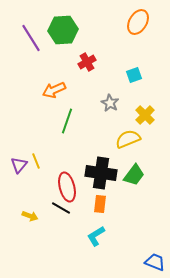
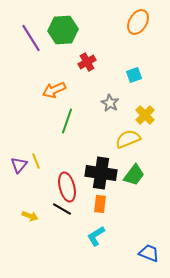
black line: moved 1 px right, 1 px down
blue trapezoid: moved 6 px left, 9 px up
